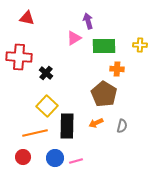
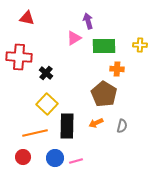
yellow square: moved 2 px up
